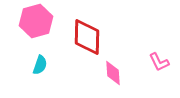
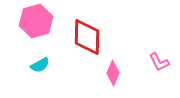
cyan semicircle: rotated 42 degrees clockwise
pink diamond: rotated 25 degrees clockwise
